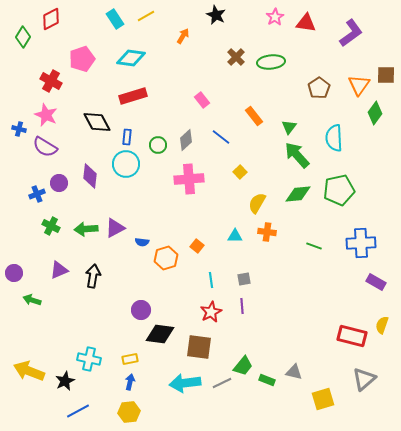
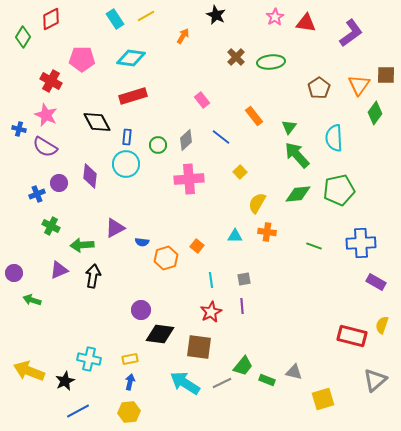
pink pentagon at (82, 59): rotated 20 degrees clockwise
green arrow at (86, 229): moved 4 px left, 16 px down
gray triangle at (364, 379): moved 11 px right, 1 px down
cyan arrow at (185, 383): rotated 40 degrees clockwise
